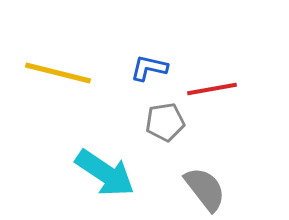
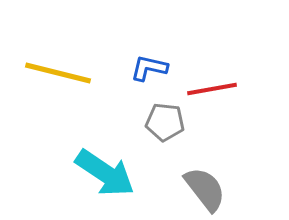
gray pentagon: rotated 15 degrees clockwise
